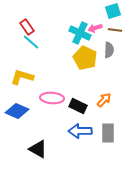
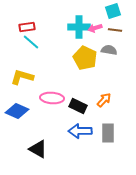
red rectangle: rotated 63 degrees counterclockwise
cyan cross: moved 1 px left, 6 px up; rotated 25 degrees counterclockwise
gray semicircle: rotated 84 degrees counterclockwise
